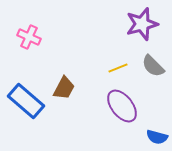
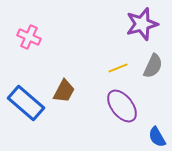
gray semicircle: rotated 110 degrees counterclockwise
brown trapezoid: moved 3 px down
blue rectangle: moved 2 px down
blue semicircle: rotated 45 degrees clockwise
